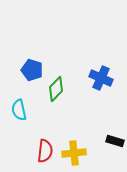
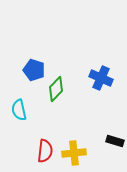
blue pentagon: moved 2 px right
